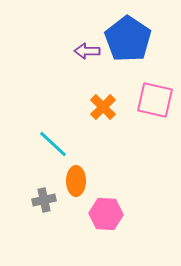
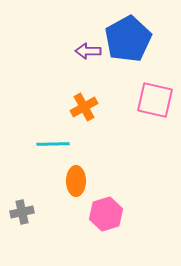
blue pentagon: rotated 9 degrees clockwise
purple arrow: moved 1 px right
orange cross: moved 19 px left; rotated 16 degrees clockwise
cyan line: rotated 44 degrees counterclockwise
gray cross: moved 22 px left, 12 px down
pink hexagon: rotated 20 degrees counterclockwise
